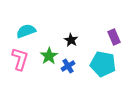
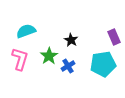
cyan pentagon: rotated 20 degrees counterclockwise
